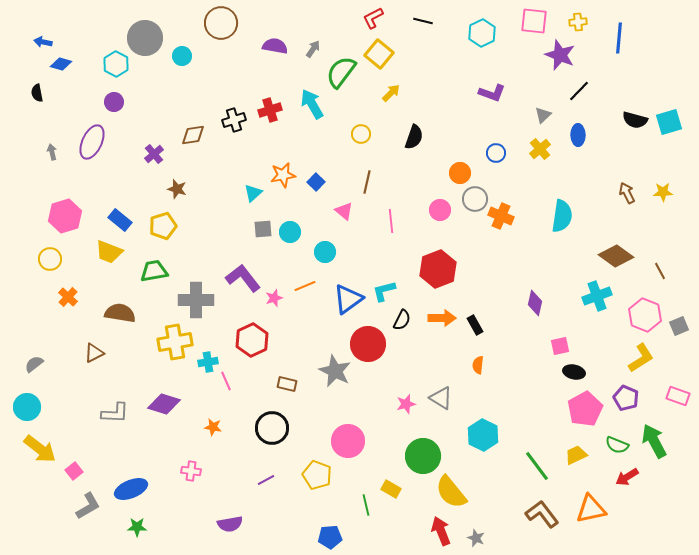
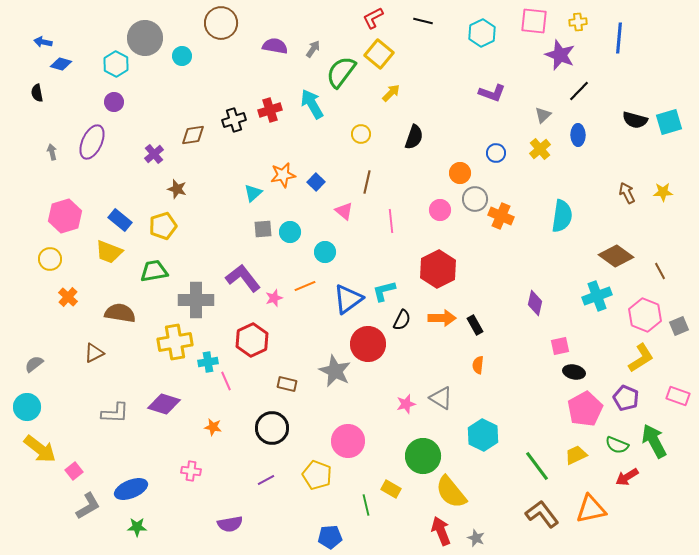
red hexagon at (438, 269): rotated 6 degrees counterclockwise
